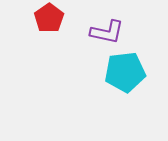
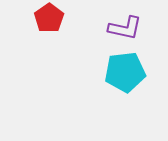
purple L-shape: moved 18 px right, 4 px up
